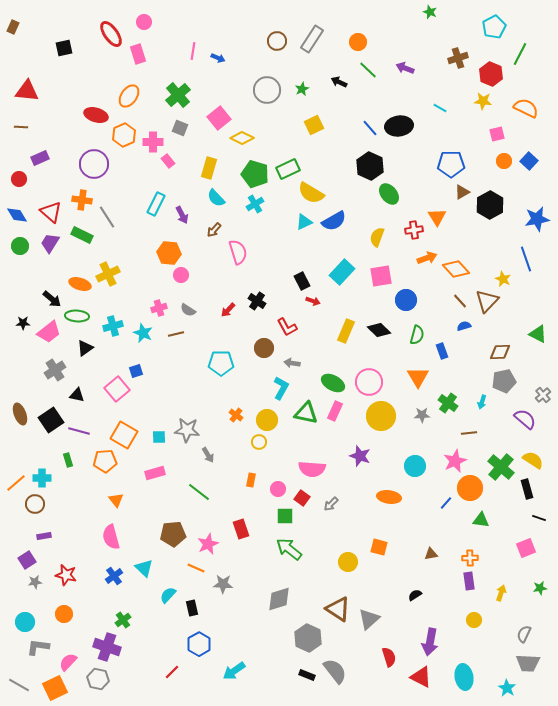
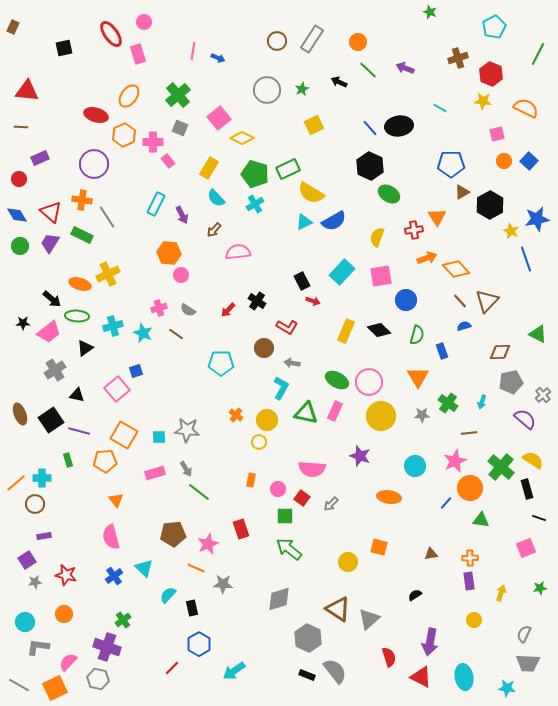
green line at (520, 54): moved 18 px right
yellow rectangle at (209, 168): rotated 15 degrees clockwise
green ellipse at (389, 194): rotated 20 degrees counterclockwise
pink semicircle at (238, 252): rotated 80 degrees counterclockwise
yellow star at (503, 279): moved 8 px right, 48 px up
red L-shape at (287, 327): rotated 30 degrees counterclockwise
brown line at (176, 334): rotated 49 degrees clockwise
gray pentagon at (504, 381): moved 7 px right, 1 px down
green ellipse at (333, 383): moved 4 px right, 3 px up
gray arrow at (208, 455): moved 22 px left, 14 px down
red line at (172, 672): moved 4 px up
cyan star at (507, 688): rotated 24 degrees counterclockwise
